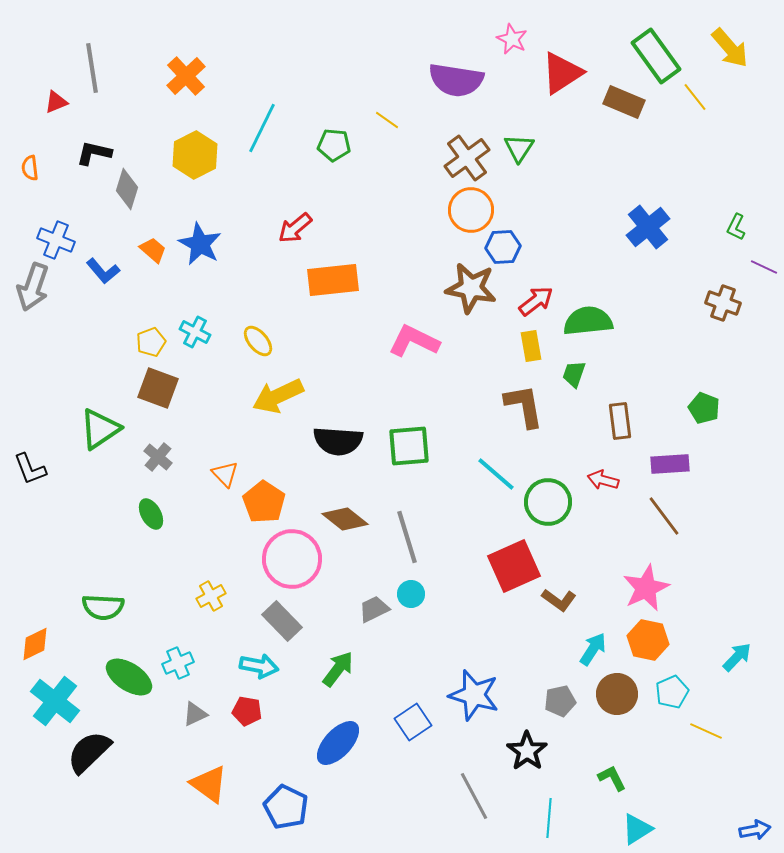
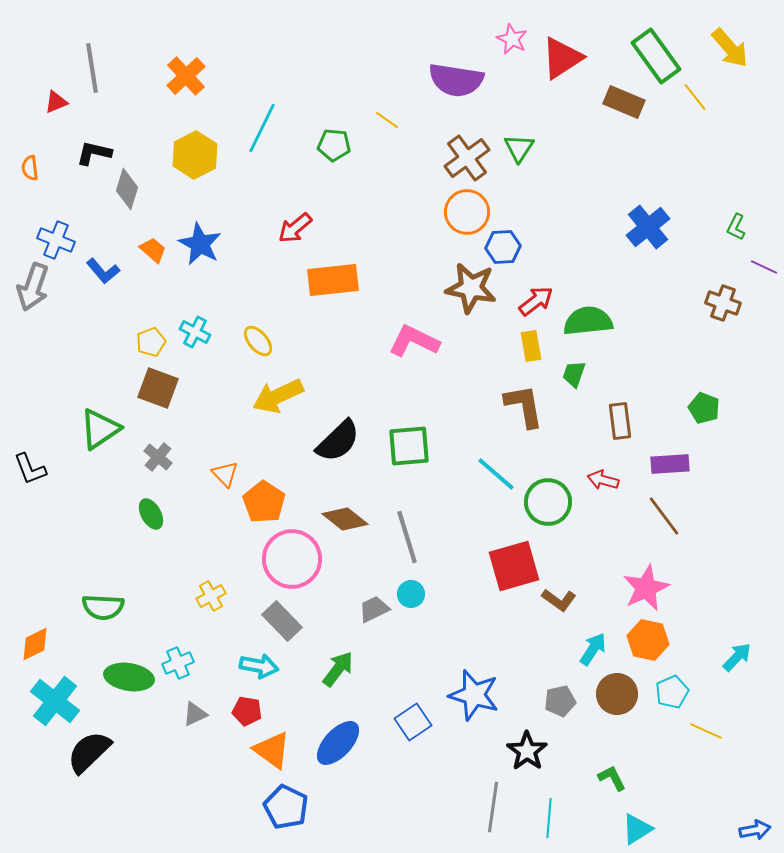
red triangle at (562, 73): moved 15 px up
orange circle at (471, 210): moved 4 px left, 2 px down
black semicircle at (338, 441): rotated 48 degrees counterclockwise
red square at (514, 566): rotated 8 degrees clockwise
green ellipse at (129, 677): rotated 24 degrees counterclockwise
orange triangle at (209, 784): moved 63 px right, 34 px up
gray line at (474, 796): moved 19 px right, 11 px down; rotated 36 degrees clockwise
